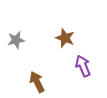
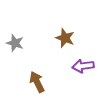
gray star: moved 1 px left, 3 px down; rotated 30 degrees clockwise
purple arrow: rotated 75 degrees counterclockwise
